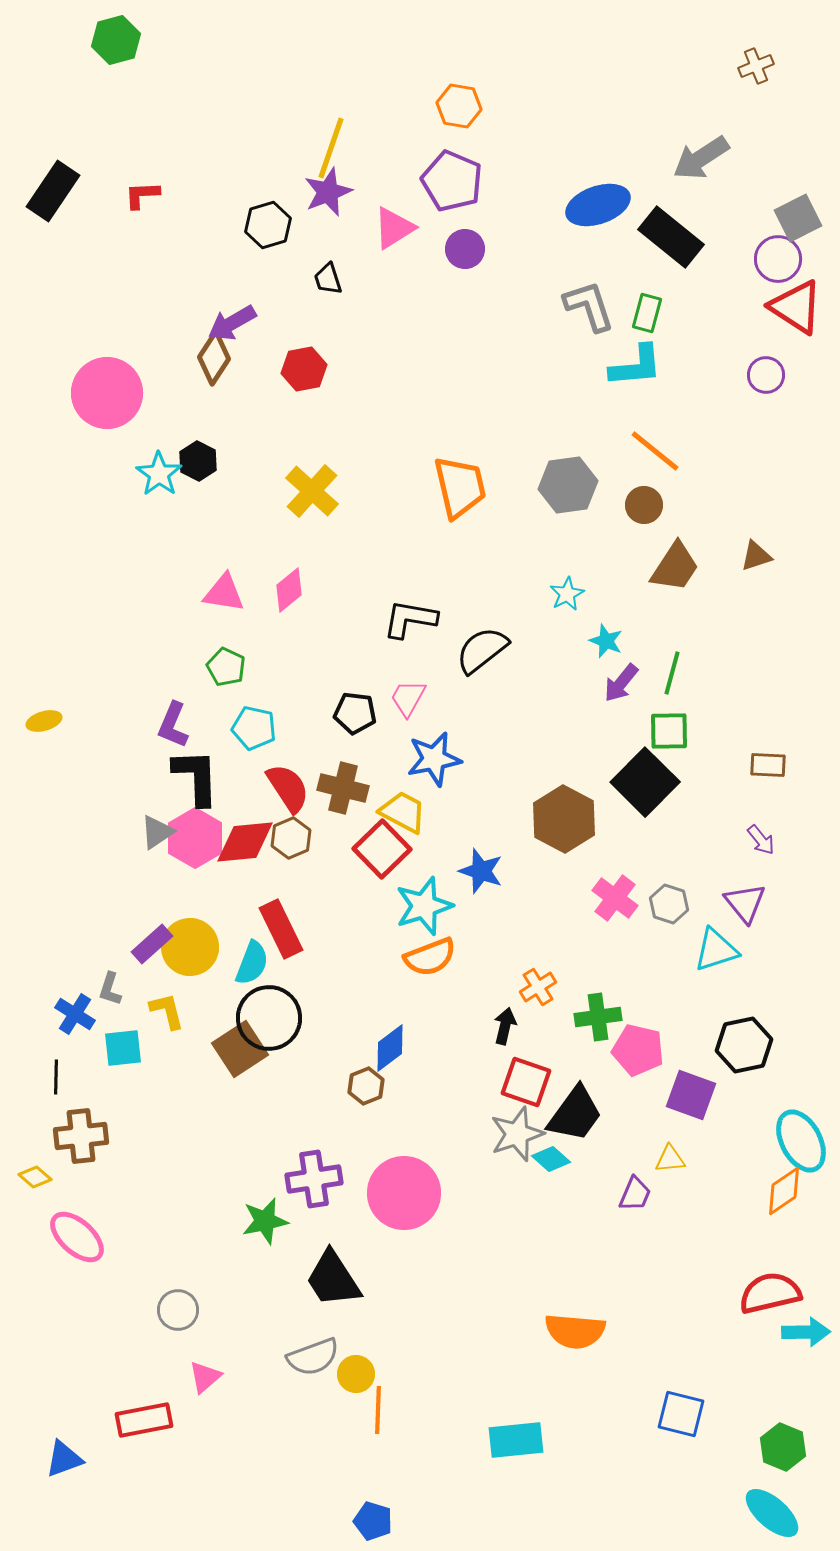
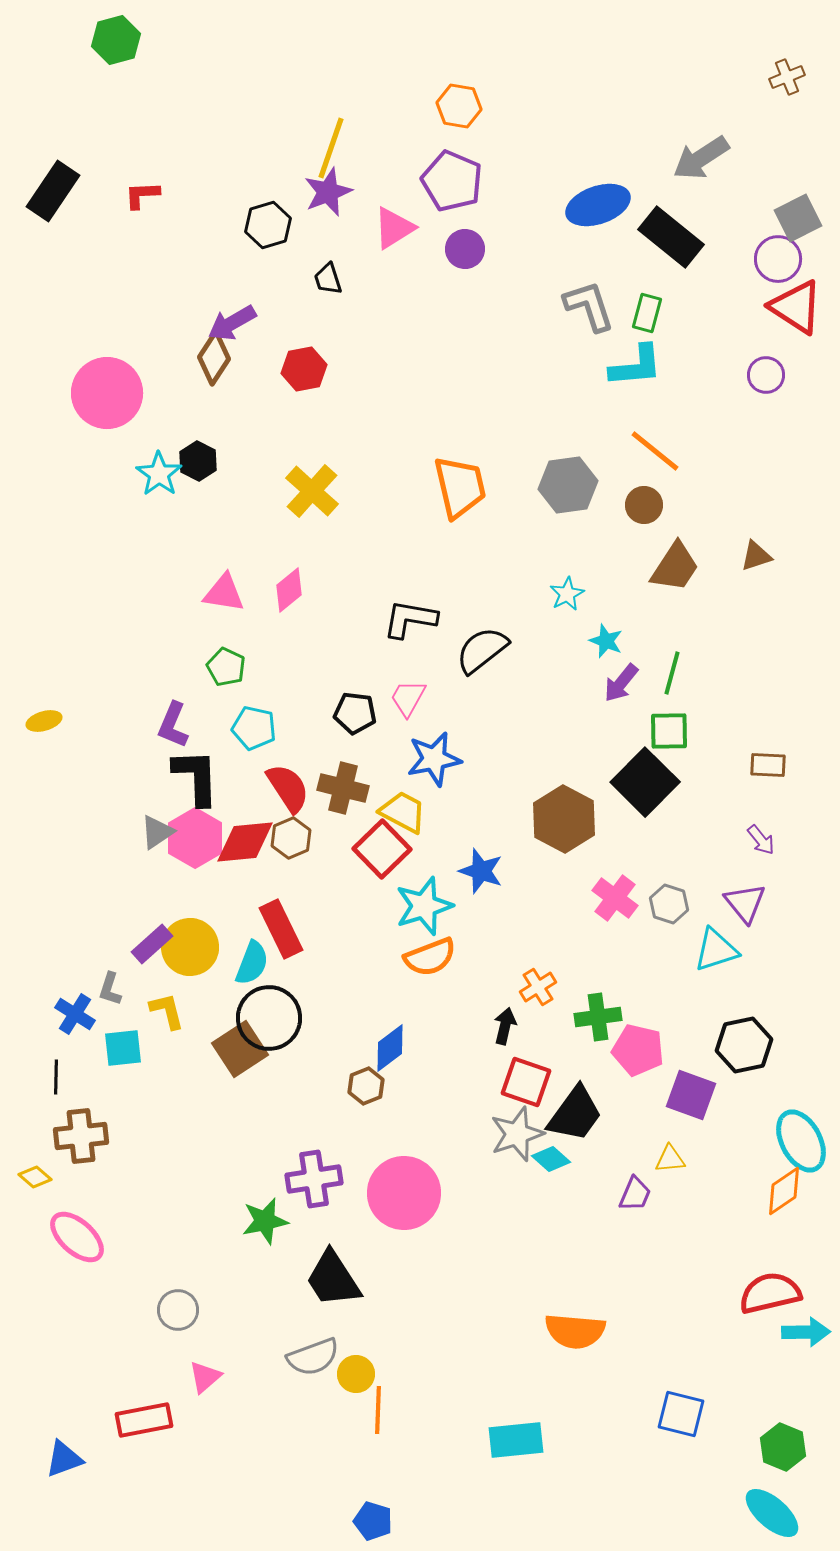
brown cross at (756, 66): moved 31 px right, 11 px down
